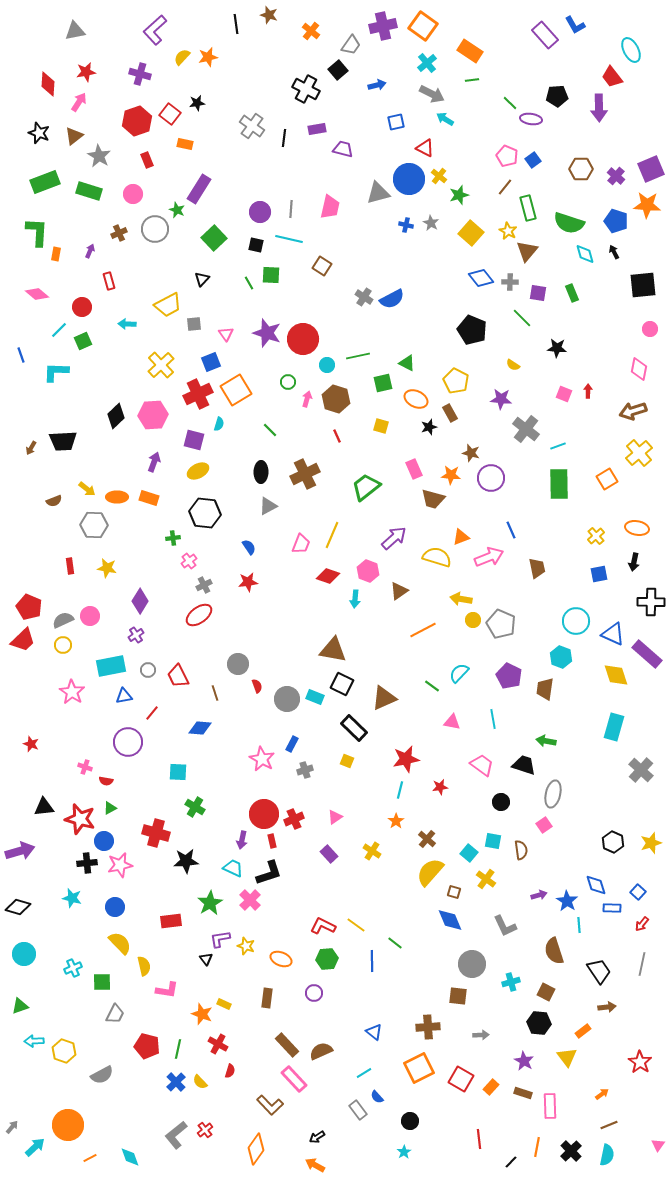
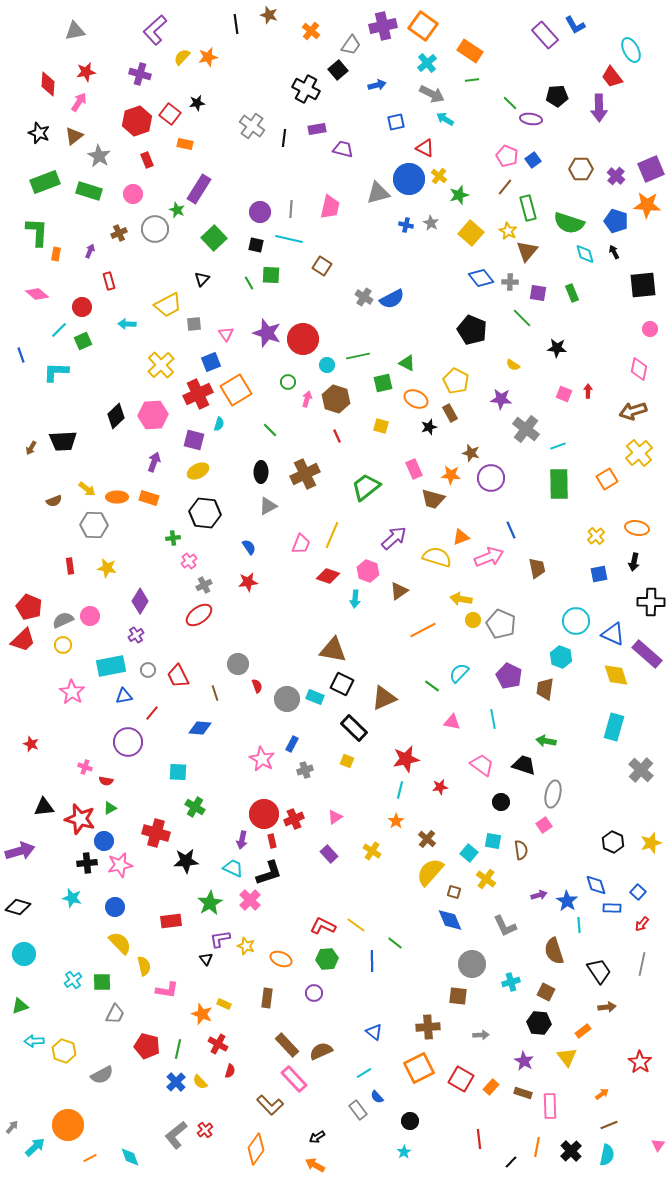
cyan cross at (73, 968): moved 12 px down; rotated 12 degrees counterclockwise
